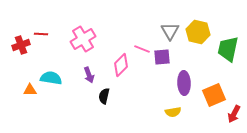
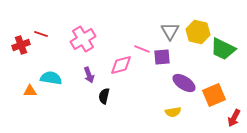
red line: rotated 16 degrees clockwise
green trapezoid: moved 5 px left; rotated 76 degrees counterclockwise
pink diamond: rotated 30 degrees clockwise
purple ellipse: rotated 55 degrees counterclockwise
orange triangle: moved 1 px down
red arrow: moved 4 px down
